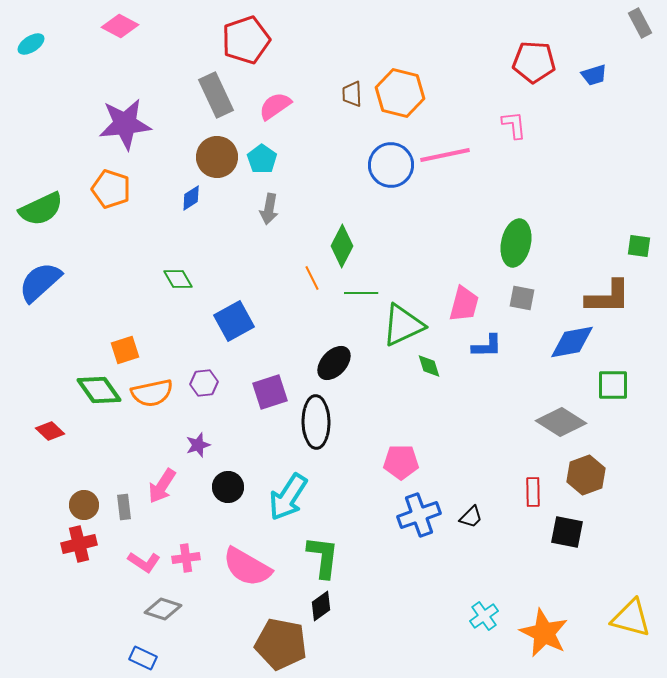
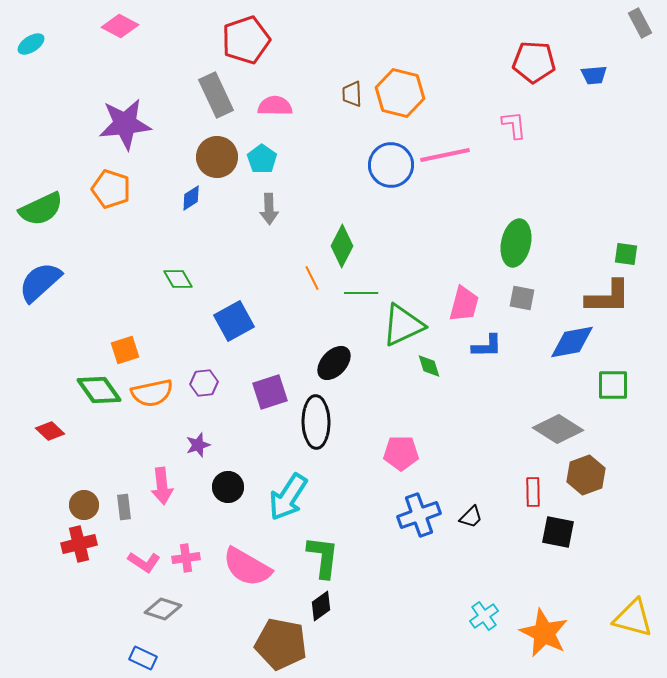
blue trapezoid at (594, 75): rotated 12 degrees clockwise
pink semicircle at (275, 106): rotated 36 degrees clockwise
gray arrow at (269, 209): rotated 12 degrees counterclockwise
green square at (639, 246): moved 13 px left, 8 px down
gray diamond at (561, 422): moved 3 px left, 7 px down
pink pentagon at (401, 462): moved 9 px up
pink arrow at (162, 486): rotated 39 degrees counterclockwise
black square at (567, 532): moved 9 px left
yellow triangle at (631, 618): moved 2 px right
